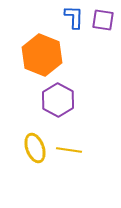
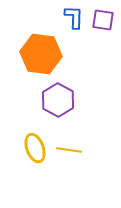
orange hexagon: moved 1 px left, 1 px up; rotated 15 degrees counterclockwise
